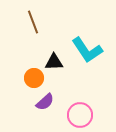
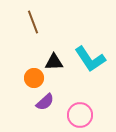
cyan L-shape: moved 3 px right, 9 px down
